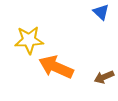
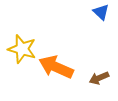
yellow star: moved 7 px left, 9 px down; rotated 20 degrees clockwise
brown arrow: moved 5 px left, 1 px down
